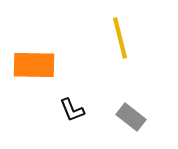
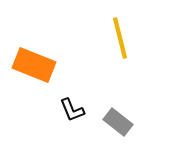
orange rectangle: rotated 21 degrees clockwise
gray rectangle: moved 13 px left, 5 px down
